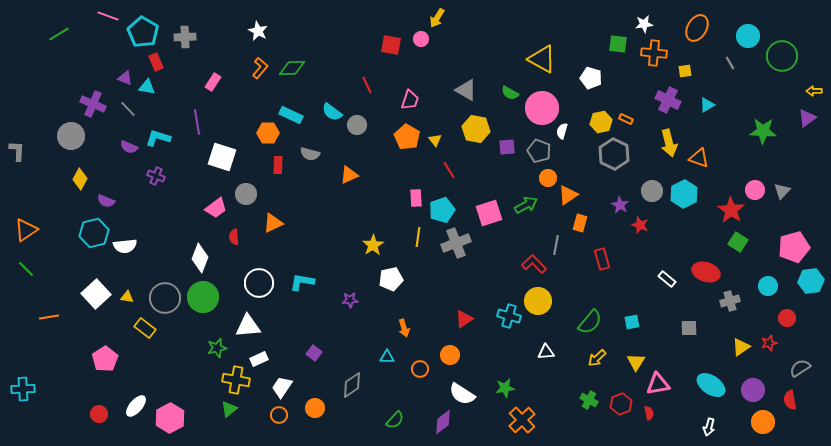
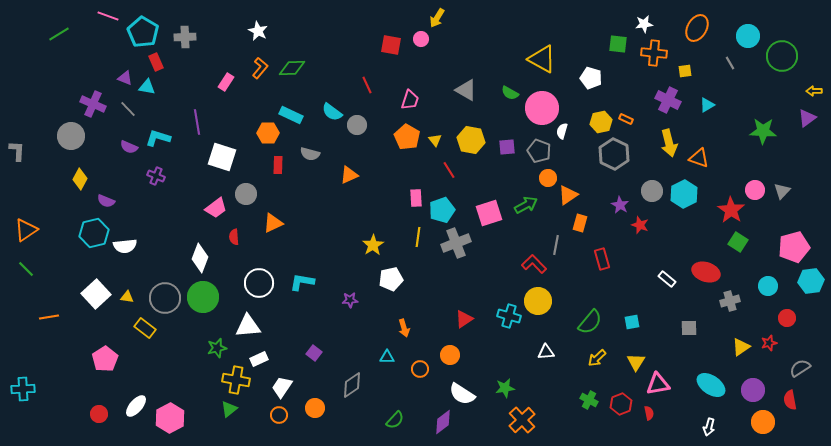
pink rectangle at (213, 82): moved 13 px right
yellow hexagon at (476, 129): moved 5 px left, 11 px down
